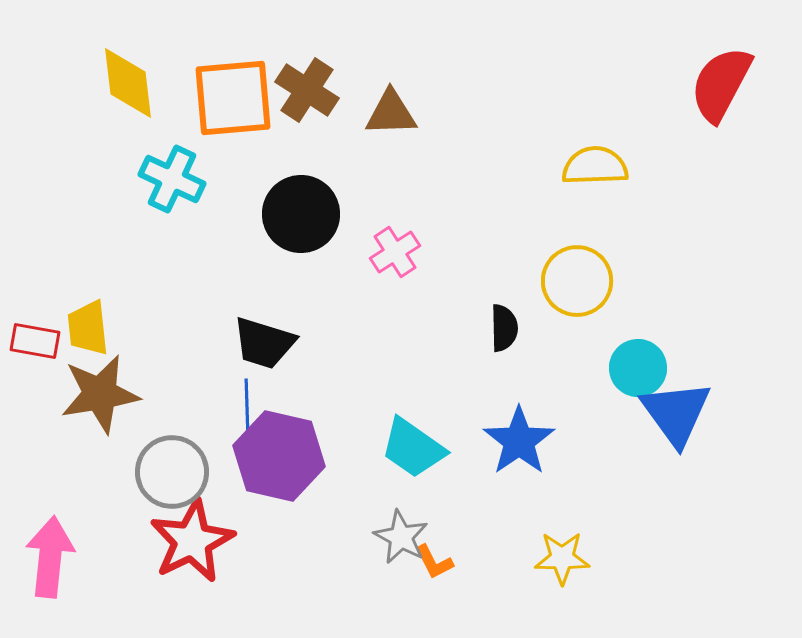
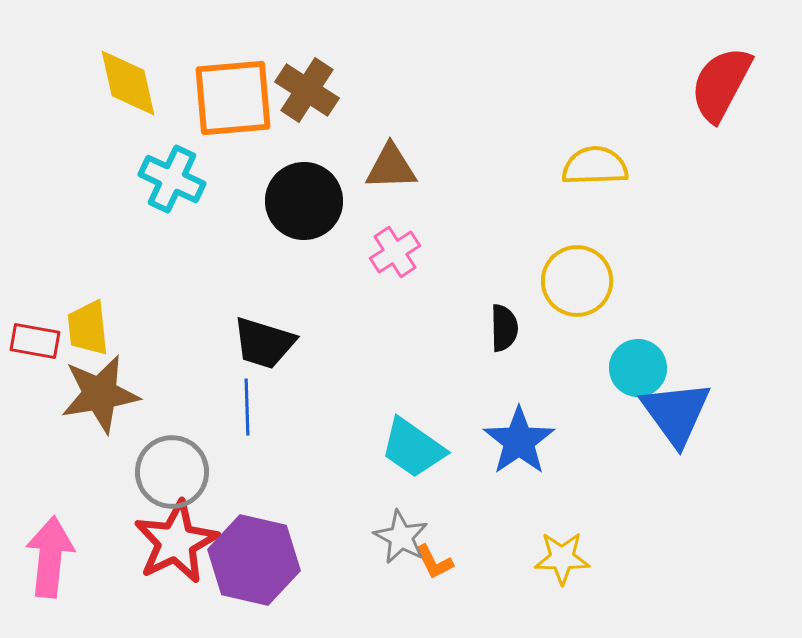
yellow diamond: rotated 6 degrees counterclockwise
brown triangle: moved 54 px down
black circle: moved 3 px right, 13 px up
purple hexagon: moved 25 px left, 104 px down
red star: moved 16 px left, 1 px down
